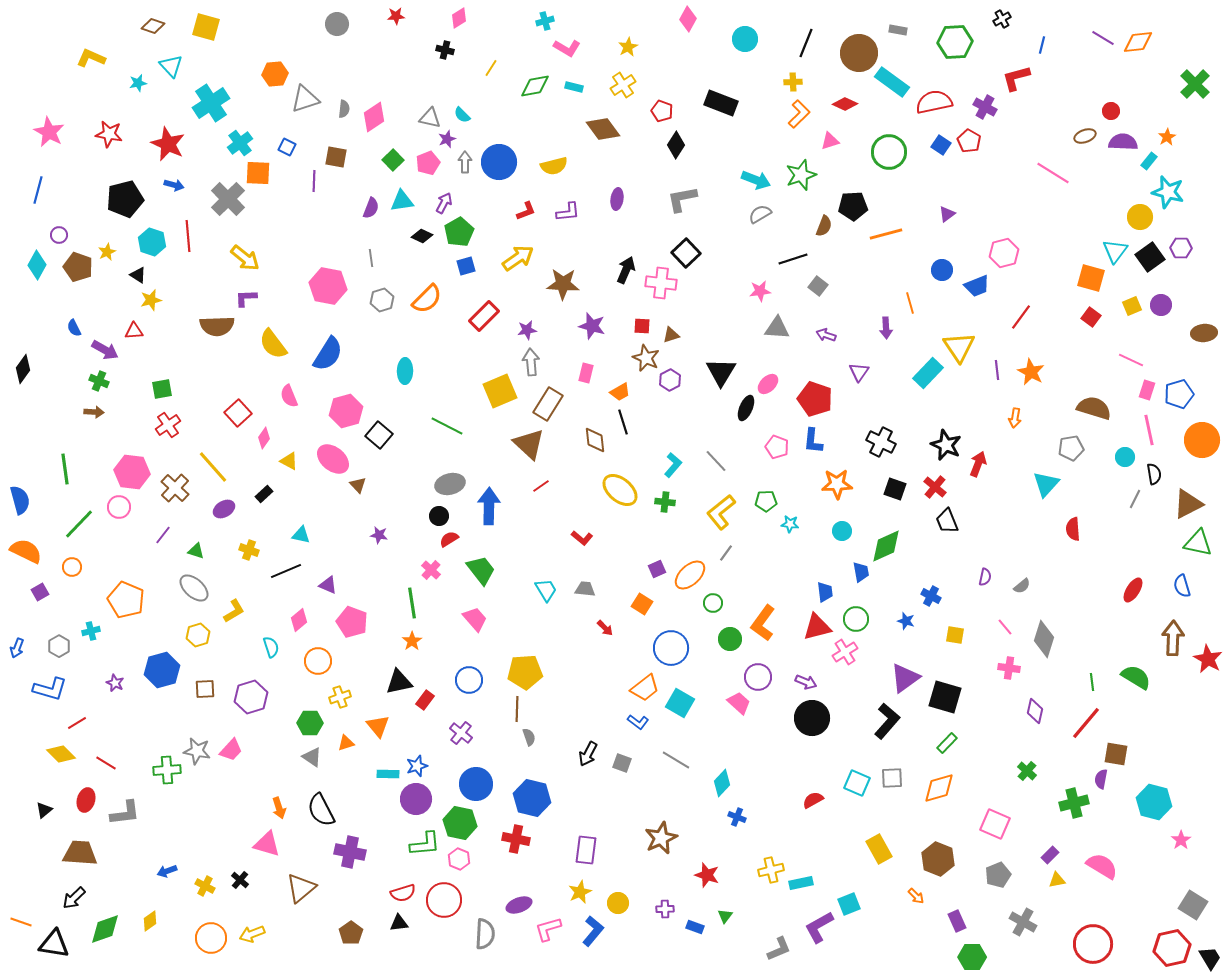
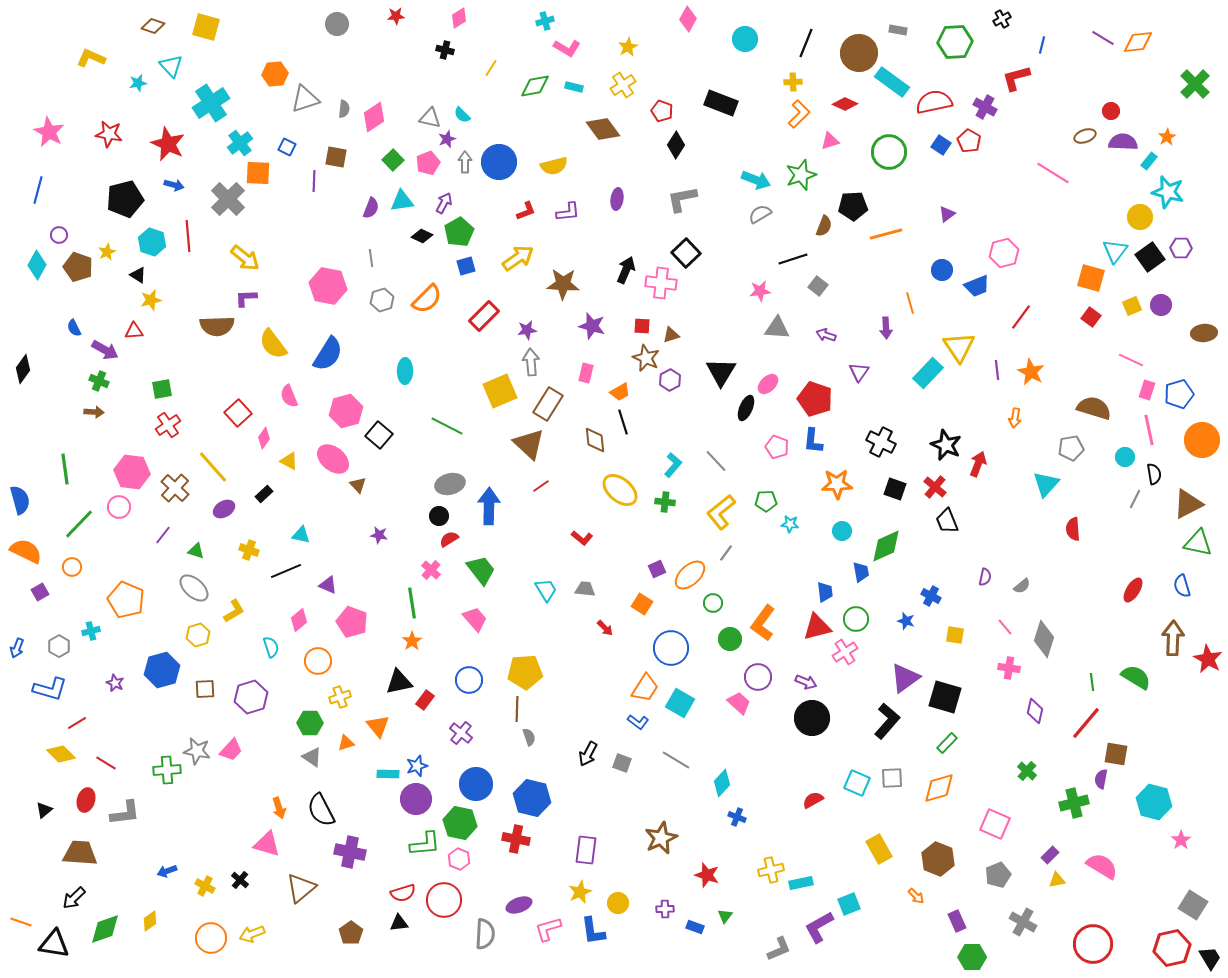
orange trapezoid at (645, 688): rotated 20 degrees counterclockwise
blue L-shape at (593, 931): rotated 132 degrees clockwise
